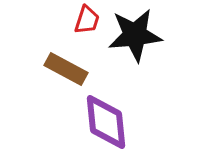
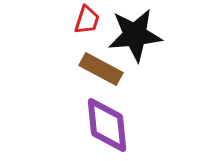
brown rectangle: moved 35 px right
purple diamond: moved 1 px right, 3 px down
